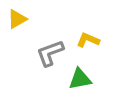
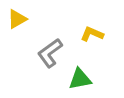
yellow L-shape: moved 4 px right, 6 px up
gray L-shape: rotated 16 degrees counterclockwise
